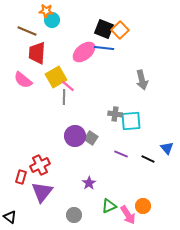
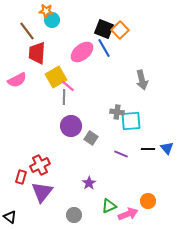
brown line: rotated 30 degrees clockwise
blue line: rotated 54 degrees clockwise
pink ellipse: moved 2 px left
pink semicircle: moved 6 px left; rotated 66 degrees counterclockwise
gray cross: moved 2 px right, 2 px up
purple circle: moved 4 px left, 10 px up
black line: moved 10 px up; rotated 24 degrees counterclockwise
orange circle: moved 5 px right, 5 px up
pink arrow: moved 1 px up; rotated 78 degrees counterclockwise
